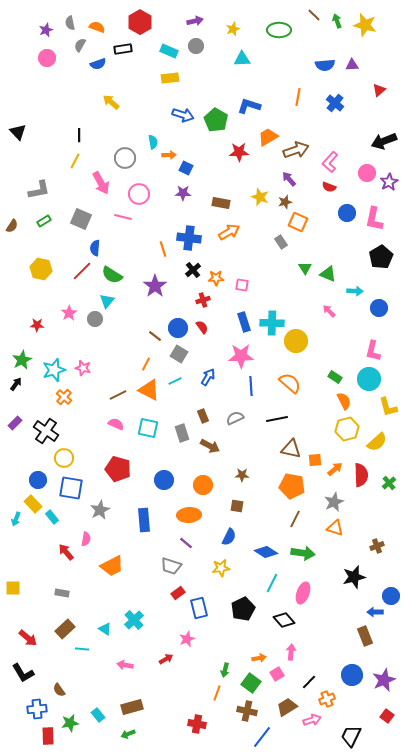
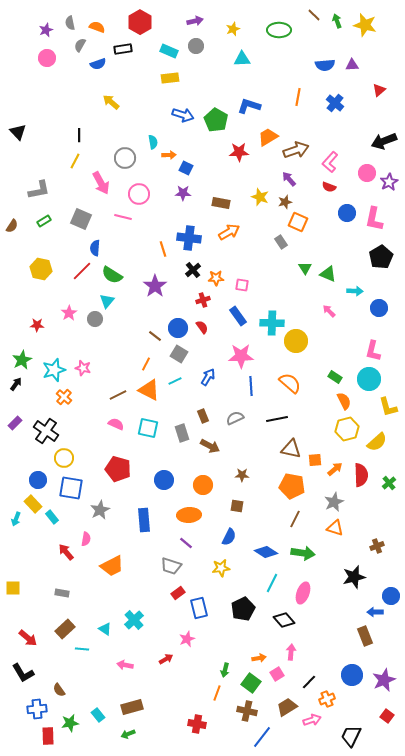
blue rectangle at (244, 322): moved 6 px left, 6 px up; rotated 18 degrees counterclockwise
